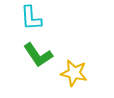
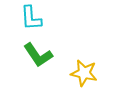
yellow star: moved 10 px right
